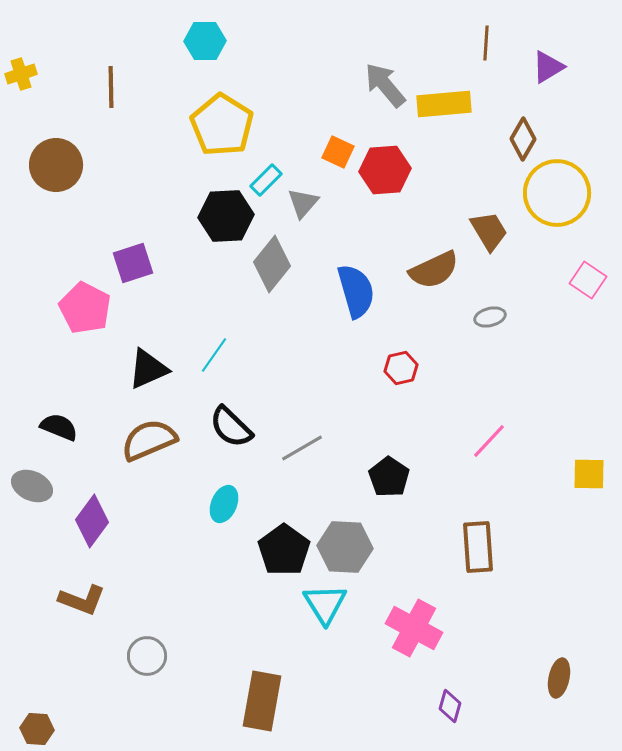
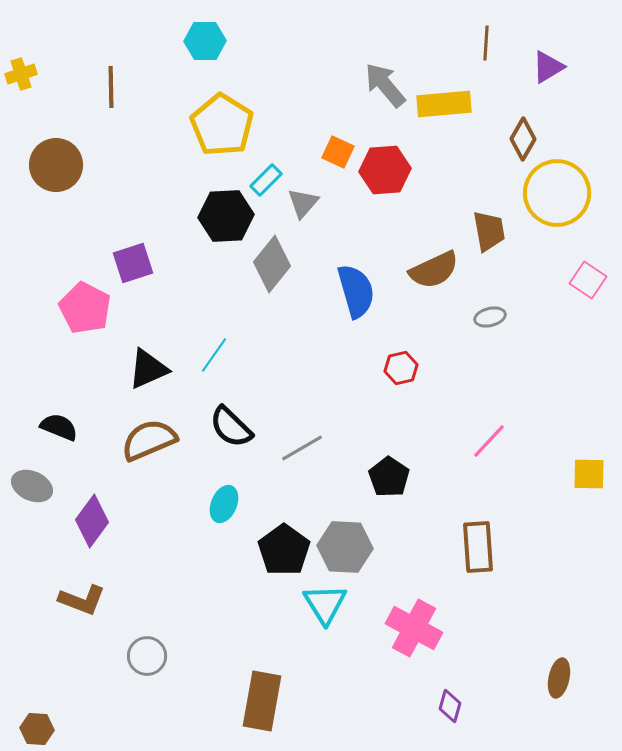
brown trapezoid at (489, 231): rotated 21 degrees clockwise
